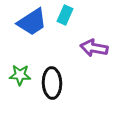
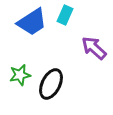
purple arrow: rotated 32 degrees clockwise
green star: rotated 15 degrees counterclockwise
black ellipse: moved 1 px left, 1 px down; rotated 28 degrees clockwise
